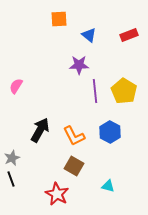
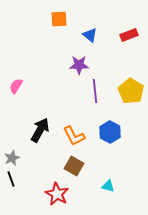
blue triangle: moved 1 px right
yellow pentagon: moved 7 px right
